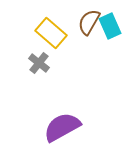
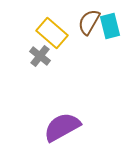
cyan rectangle: rotated 10 degrees clockwise
yellow rectangle: moved 1 px right
gray cross: moved 1 px right, 7 px up
